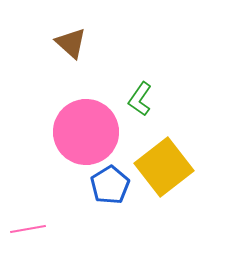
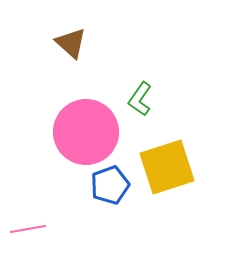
yellow square: moved 3 px right; rotated 20 degrees clockwise
blue pentagon: rotated 12 degrees clockwise
